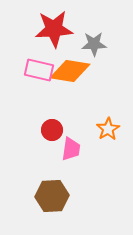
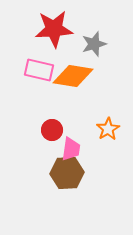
gray star: rotated 15 degrees counterclockwise
orange diamond: moved 3 px right, 5 px down
brown hexagon: moved 15 px right, 23 px up
